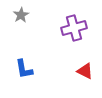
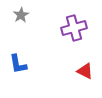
blue L-shape: moved 6 px left, 5 px up
